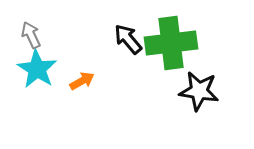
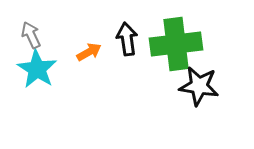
black arrow: moved 1 px left; rotated 32 degrees clockwise
green cross: moved 5 px right, 1 px down
orange arrow: moved 7 px right, 29 px up
black star: moved 5 px up
